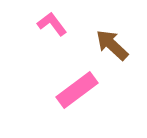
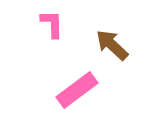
pink L-shape: rotated 36 degrees clockwise
